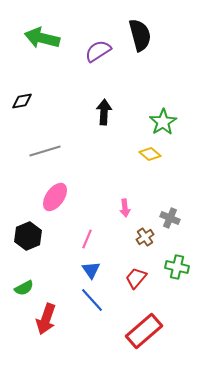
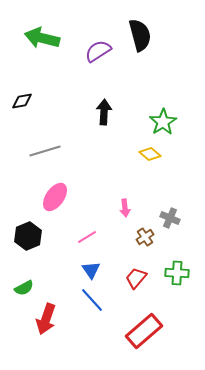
pink line: moved 2 px up; rotated 36 degrees clockwise
green cross: moved 6 px down; rotated 10 degrees counterclockwise
